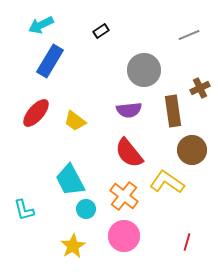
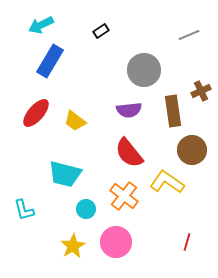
brown cross: moved 1 px right, 3 px down
cyan trapezoid: moved 5 px left, 6 px up; rotated 48 degrees counterclockwise
pink circle: moved 8 px left, 6 px down
